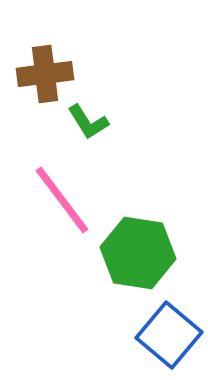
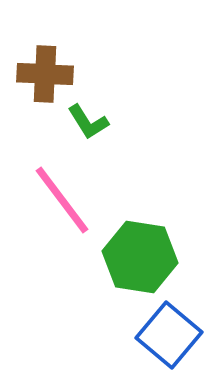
brown cross: rotated 10 degrees clockwise
green hexagon: moved 2 px right, 4 px down
